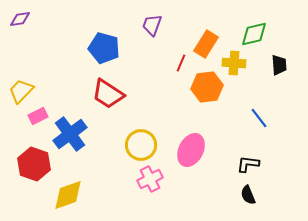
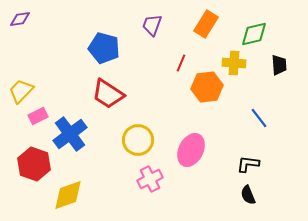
orange rectangle: moved 20 px up
yellow circle: moved 3 px left, 5 px up
